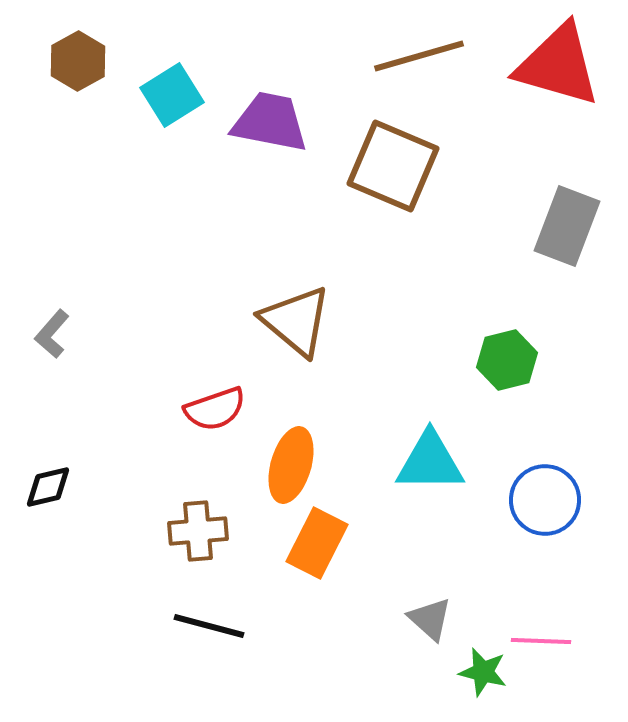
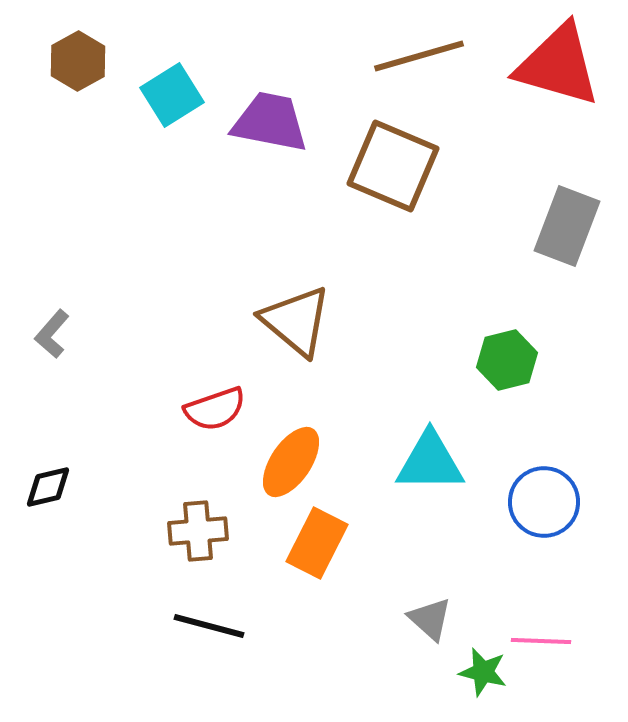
orange ellipse: moved 3 px up; rotated 18 degrees clockwise
blue circle: moved 1 px left, 2 px down
